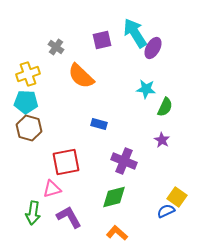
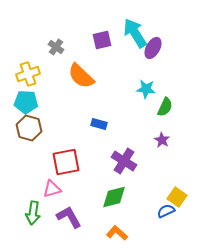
purple cross: rotated 10 degrees clockwise
